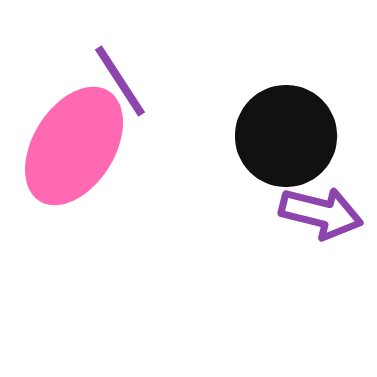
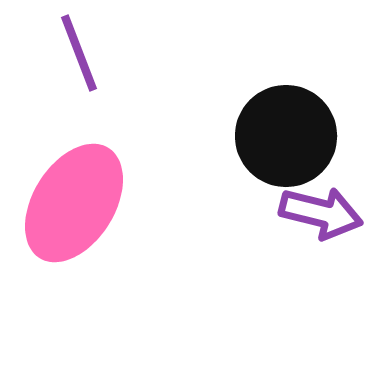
purple line: moved 41 px left, 28 px up; rotated 12 degrees clockwise
pink ellipse: moved 57 px down
